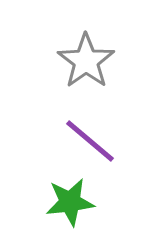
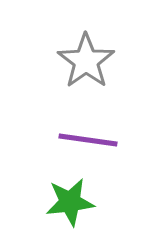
purple line: moved 2 px left, 1 px up; rotated 32 degrees counterclockwise
